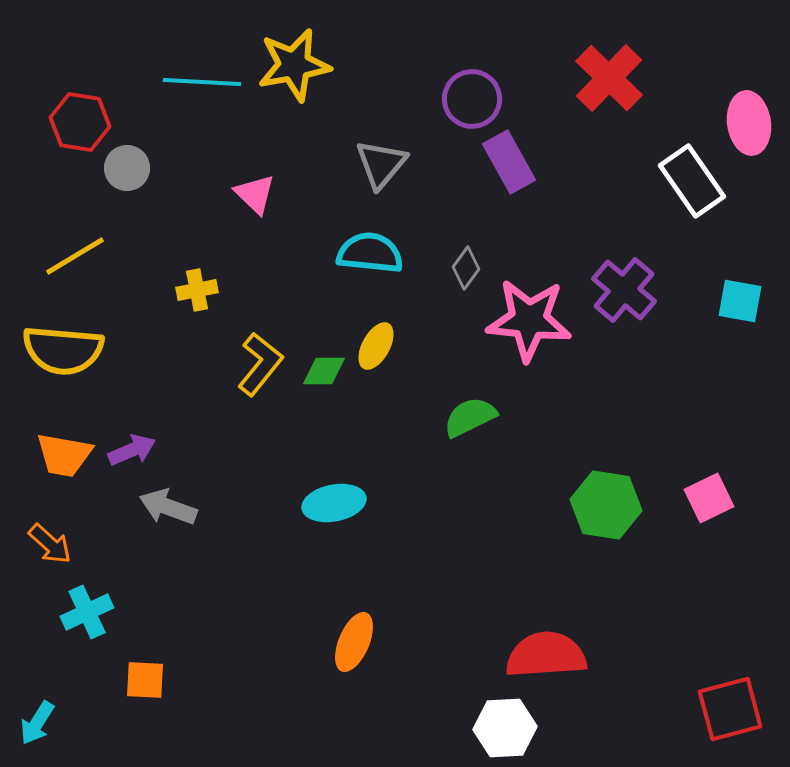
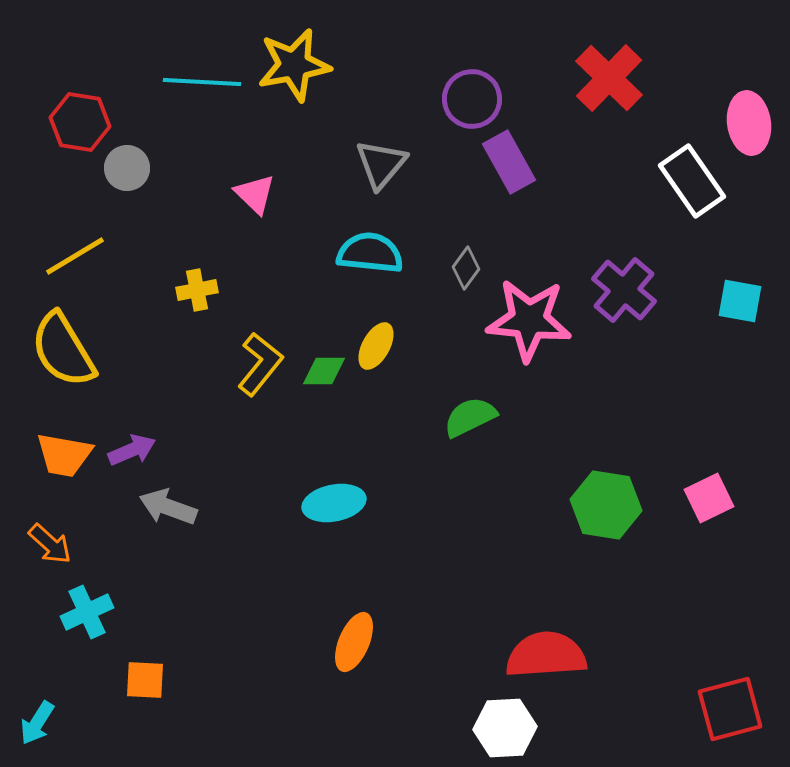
yellow semicircle: rotated 54 degrees clockwise
